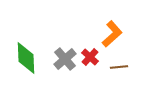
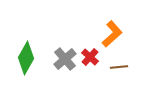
green diamond: rotated 32 degrees clockwise
